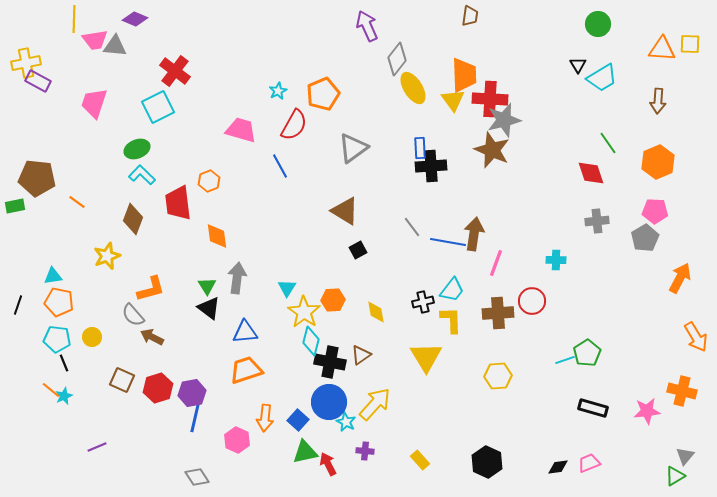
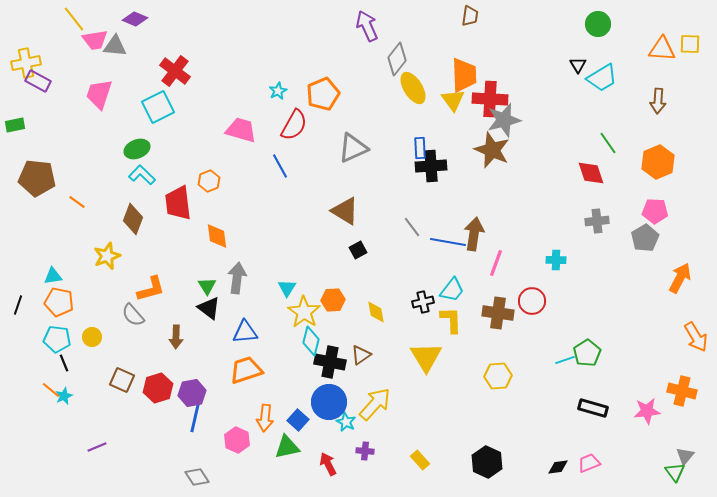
yellow line at (74, 19): rotated 40 degrees counterclockwise
pink trapezoid at (94, 103): moved 5 px right, 9 px up
gray triangle at (353, 148): rotated 12 degrees clockwise
green rectangle at (15, 206): moved 81 px up
brown cross at (498, 313): rotated 12 degrees clockwise
brown arrow at (152, 337): moved 24 px right; rotated 115 degrees counterclockwise
green triangle at (305, 452): moved 18 px left, 5 px up
green triangle at (675, 476): moved 4 px up; rotated 35 degrees counterclockwise
